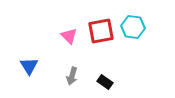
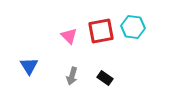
black rectangle: moved 4 px up
